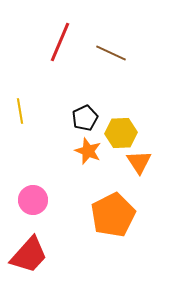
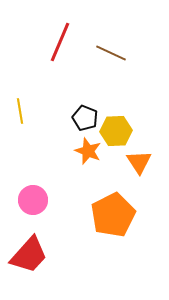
black pentagon: rotated 25 degrees counterclockwise
yellow hexagon: moved 5 px left, 2 px up
